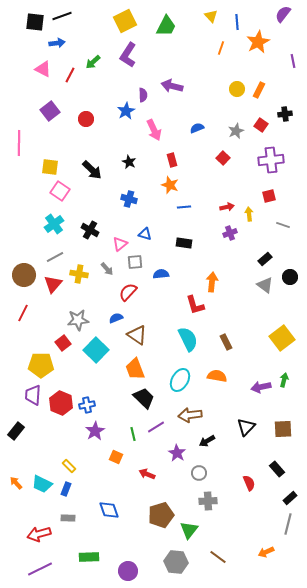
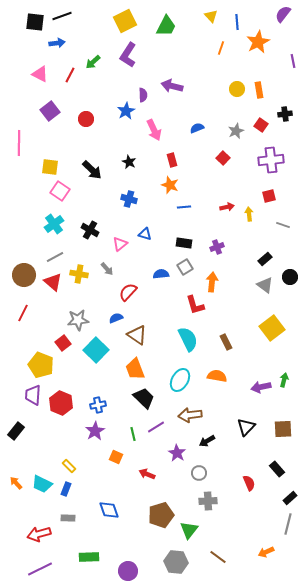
pink triangle at (43, 69): moved 3 px left, 5 px down
orange rectangle at (259, 90): rotated 35 degrees counterclockwise
purple cross at (230, 233): moved 13 px left, 14 px down
gray square at (135, 262): moved 50 px right, 5 px down; rotated 28 degrees counterclockwise
red triangle at (53, 284): moved 2 px up; rotated 30 degrees counterclockwise
yellow square at (282, 338): moved 10 px left, 10 px up
yellow pentagon at (41, 365): rotated 20 degrees clockwise
blue cross at (87, 405): moved 11 px right
